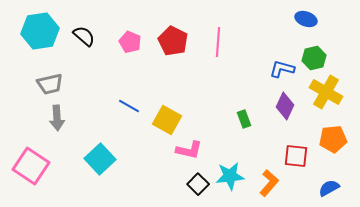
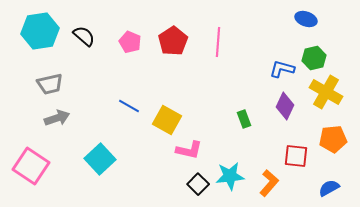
red pentagon: rotated 12 degrees clockwise
gray arrow: rotated 105 degrees counterclockwise
